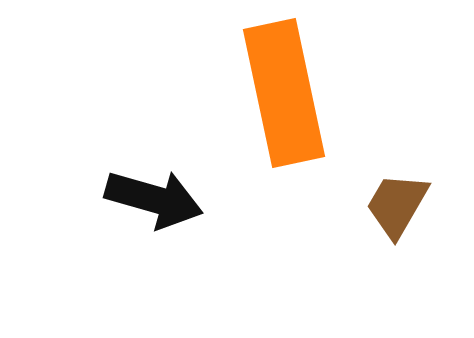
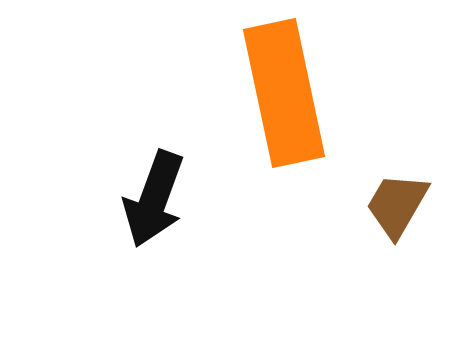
black arrow: rotated 94 degrees clockwise
